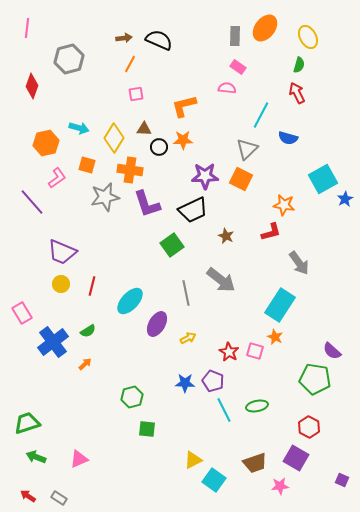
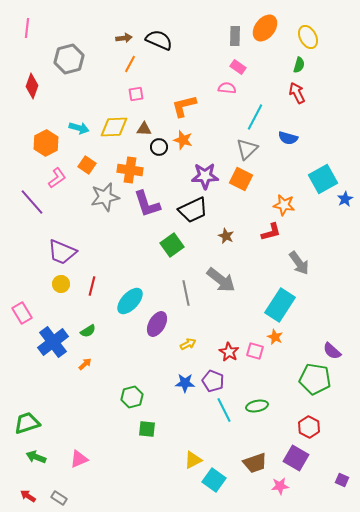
cyan line at (261, 115): moved 6 px left, 2 px down
yellow diamond at (114, 138): moved 11 px up; rotated 56 degrees clockwise
orange star at (183, 140): rotated 18 degrees clockwise
orange hexagon at (46, 143): rotated 15 degrees counterclockwise
orange square at (87, 165): rotated 18 degrees clockwise
yellow arrow at (188, 338): moved 6 px down
